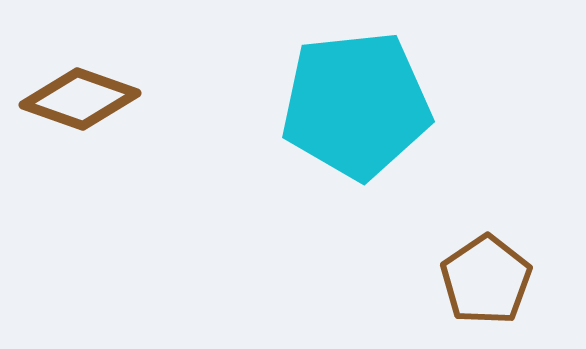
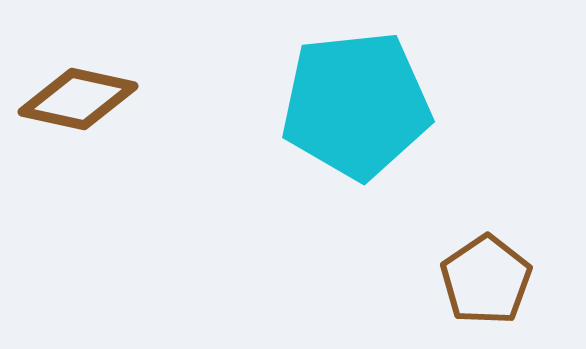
brown diamond: moved 2 px left; rotated 7 degrees counterclockwise
